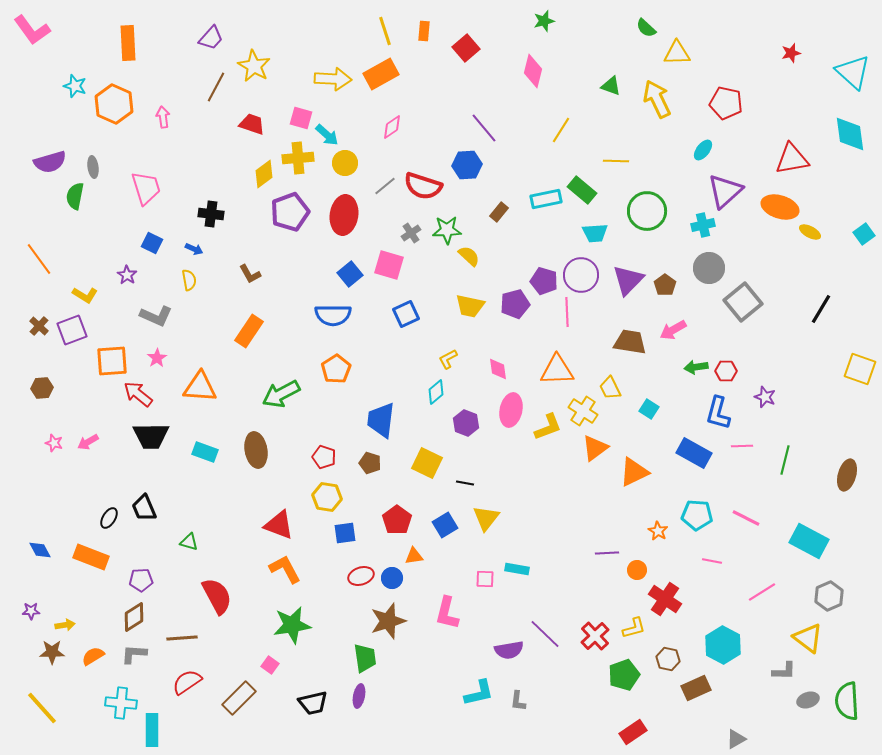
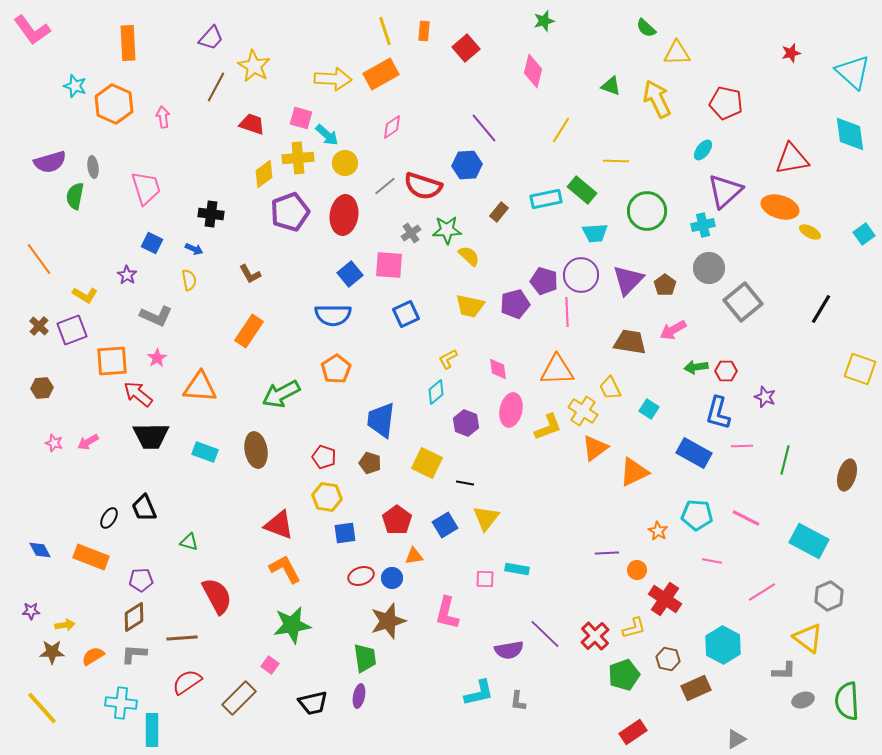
pink square at (389, 265): rotated 12 degrees counterclockwise
gray ellipse at (808, 700): moved 5 px left
